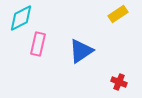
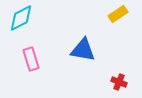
pink rectangle: moved 7 px left, 15 px down; rotated 30 degrees counterclockwise
blue triangle: moved 2 px right, 1 px up; rotated 44 degrees clockwise
